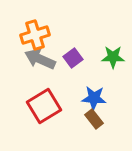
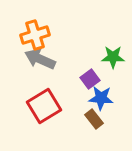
purple square: moved 17 px right, 21 px down
blue star: moved 7 px right
